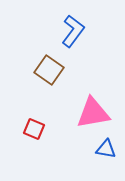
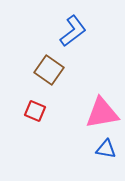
blue L-shape: rotated 16 degrees clockwise
pink triangle: moved 9 px right
red square: moved 1 px right, 18 px up
